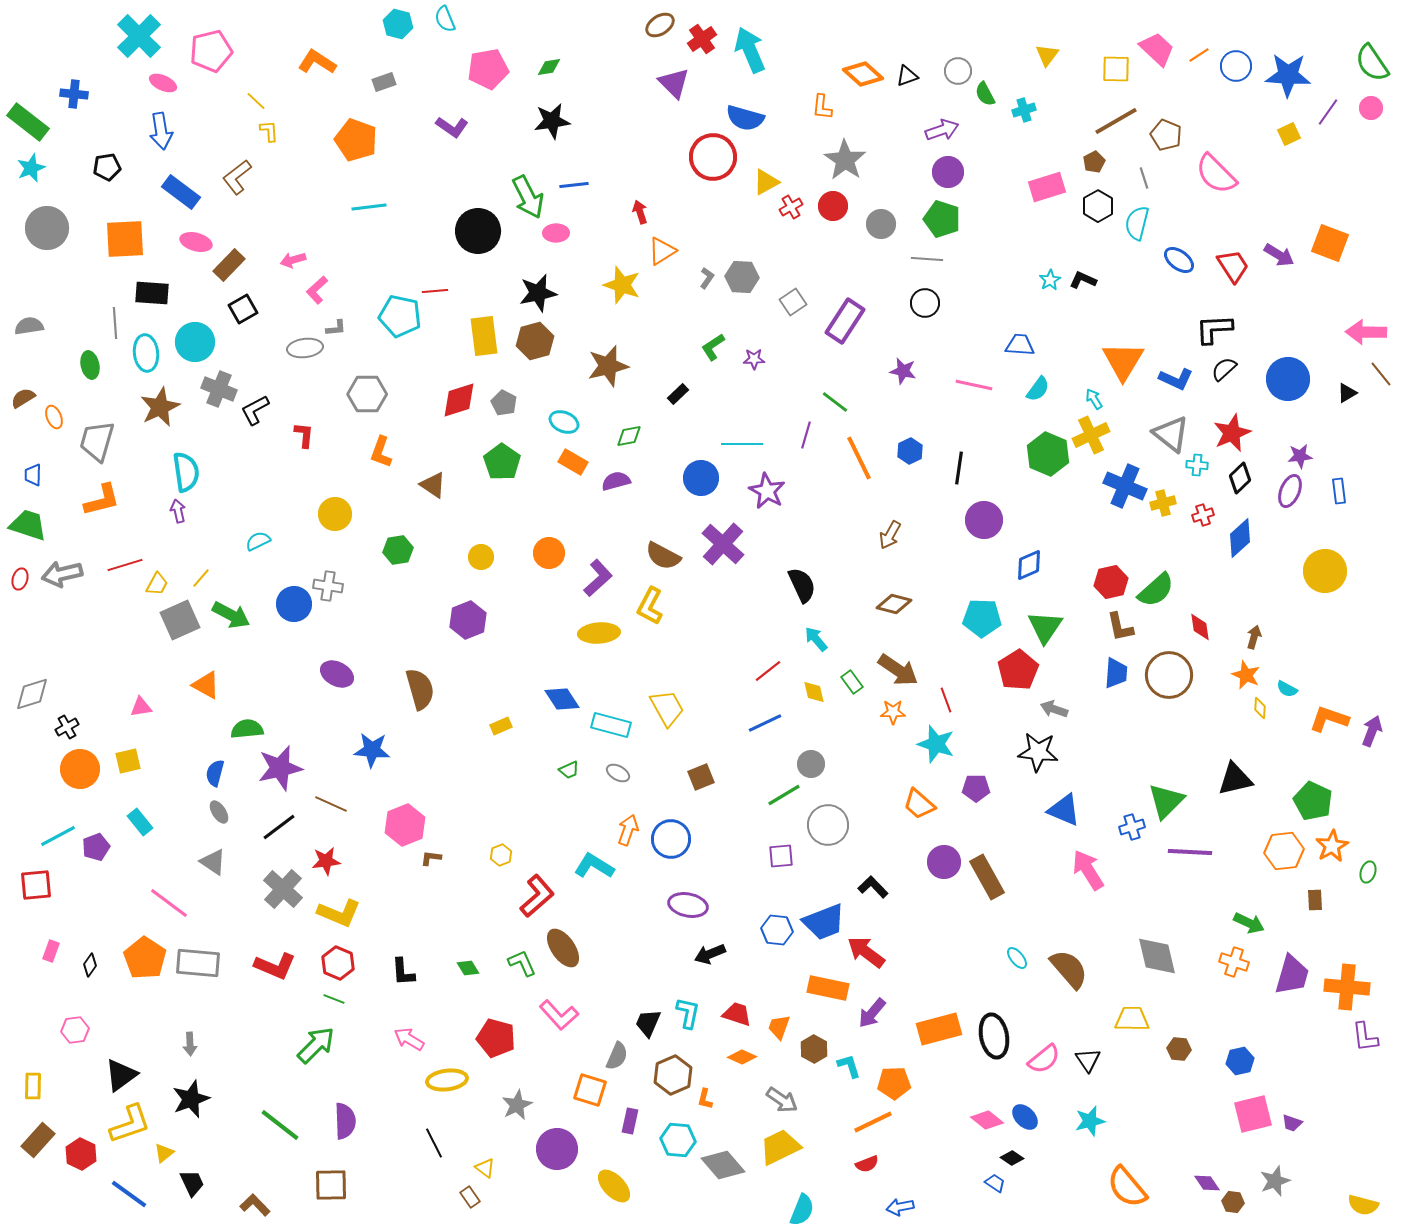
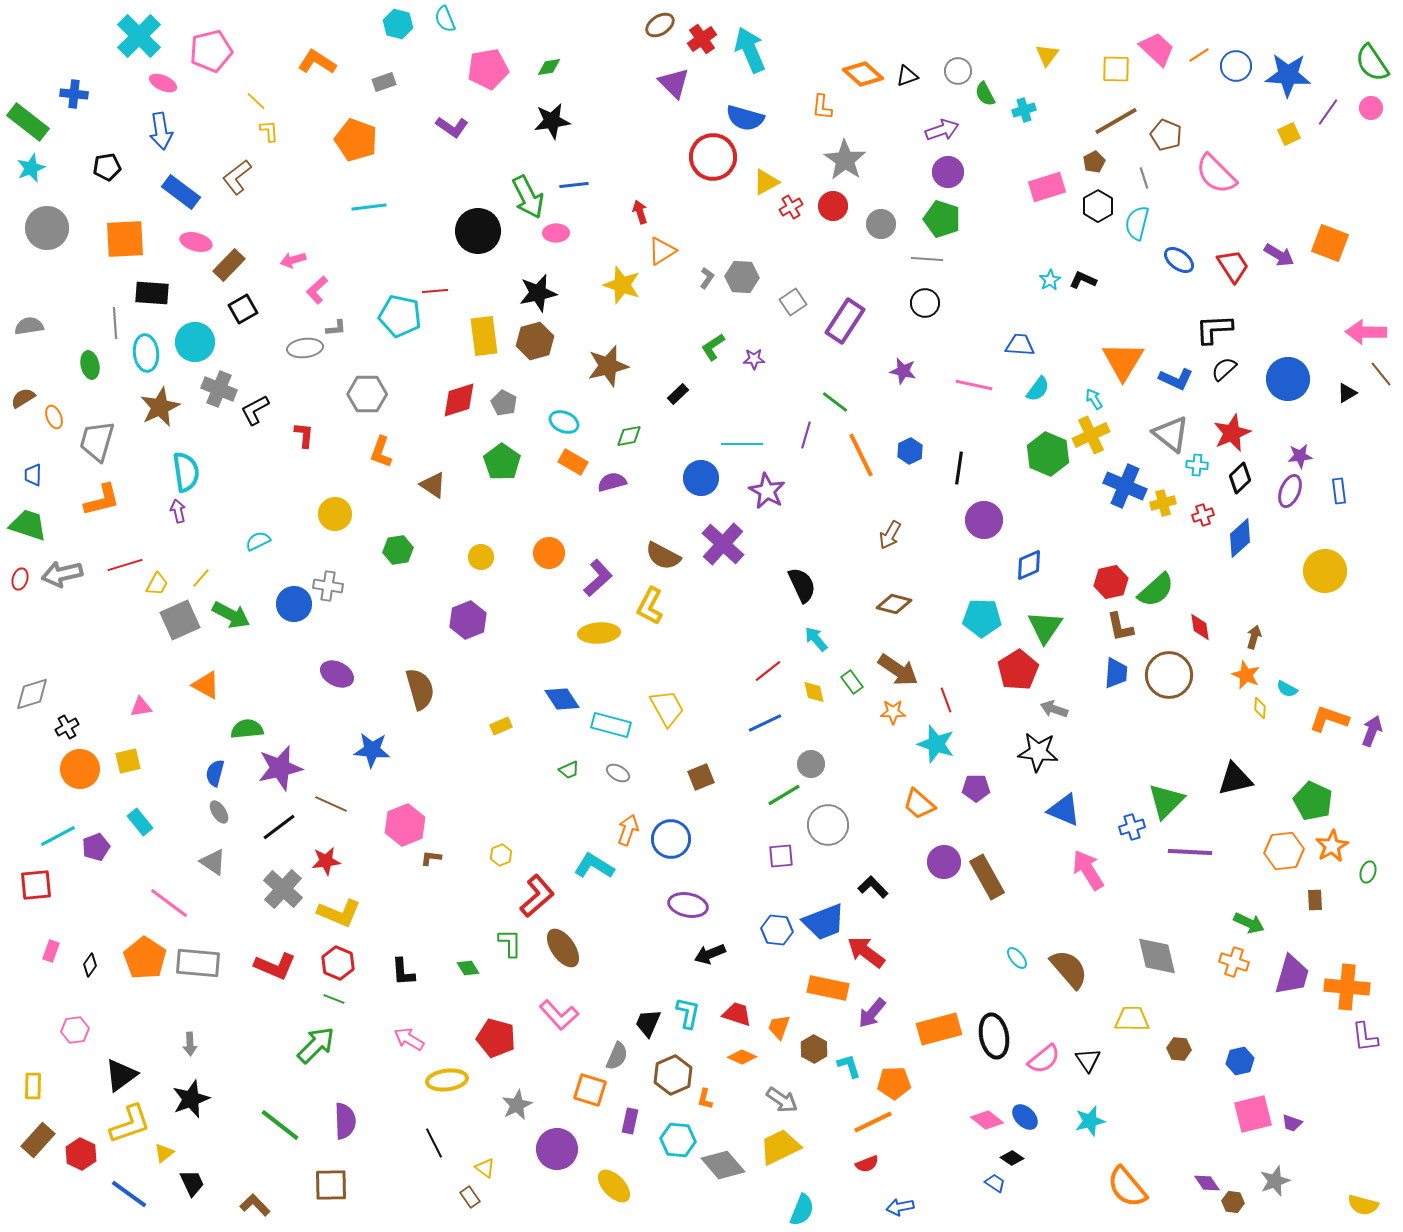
orange line at (859, 458): moved 2 px right, 3 px up
purple semicircle at (616, 481): moved 4 px left, 1 px down
green L-shape at (522, 963): moved 12 px left, 20 px up; rotated 24 degrees clockwise
